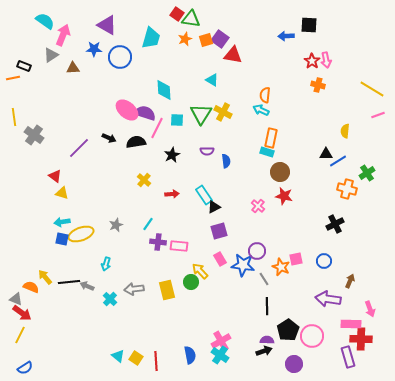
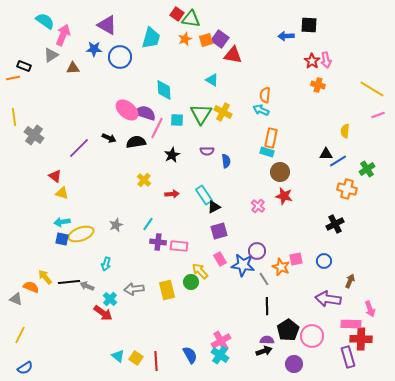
green cross at (367, 173): moved 4 px up
red arrow at (22, 313): moved 81 px right
blue semicircle at (190, 355): rotated 18 degrees counterclockwise
